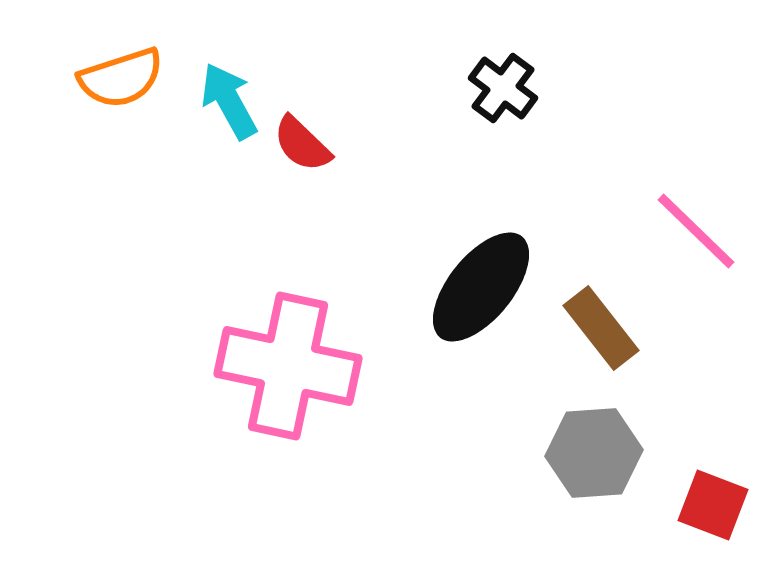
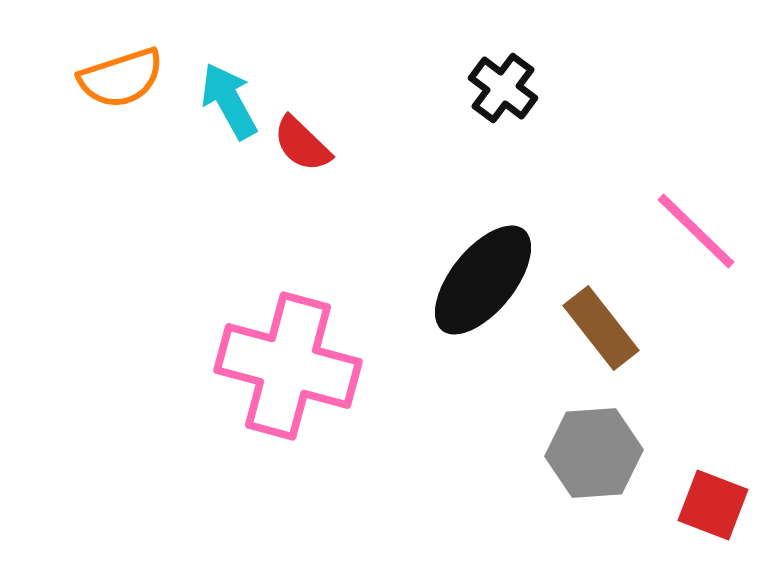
black ellipse: moved 2 px right, 7 px up
pink cross: rotated 3 degrees clockwise
